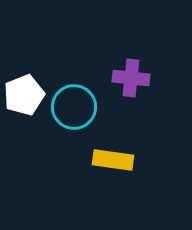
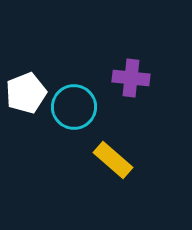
white pentagon: moved 2 px right, 2 px up
yellow rectangle: rotated 33 degrees clockwise
